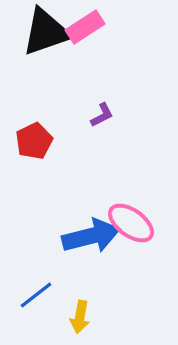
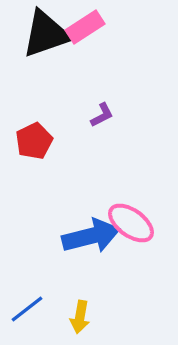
black triangle: moved 2 px down
blue line: moved 9 px left, 14 px down
